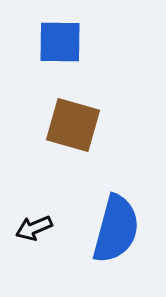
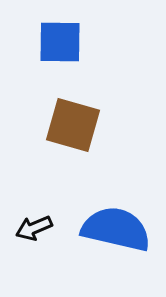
blue semicircle: rotated 92 degrees counterclockwise
